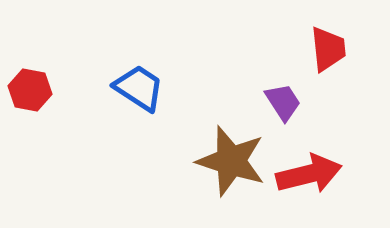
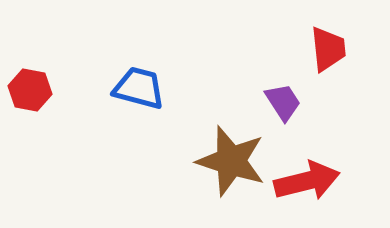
blue trapezoid: rotated 18 degrees counterclockwise
red arrow: moved 2 px left, 7 px down
